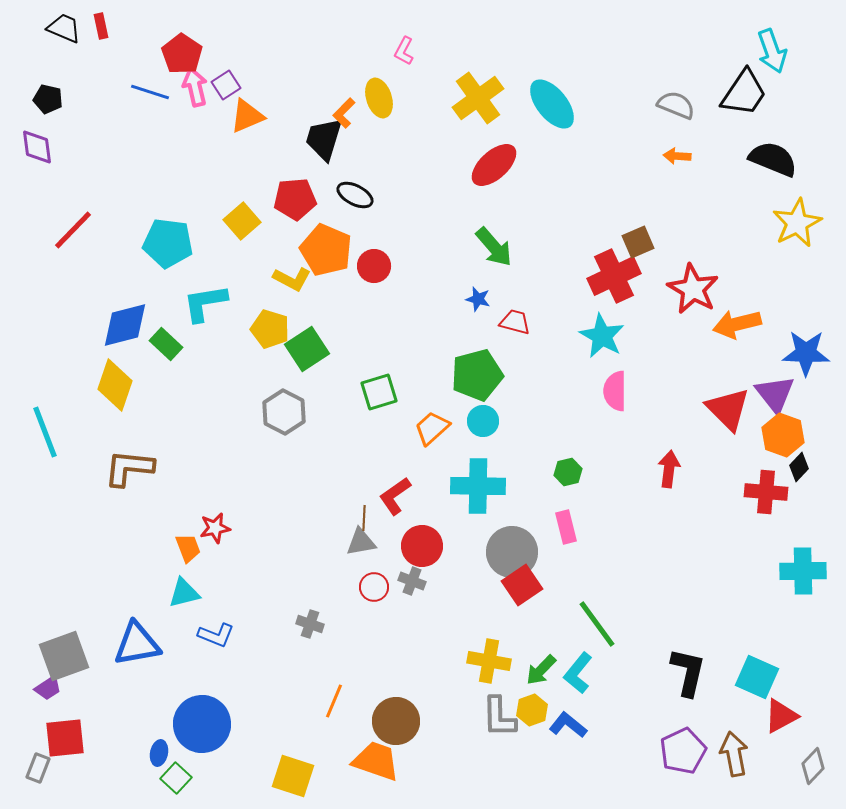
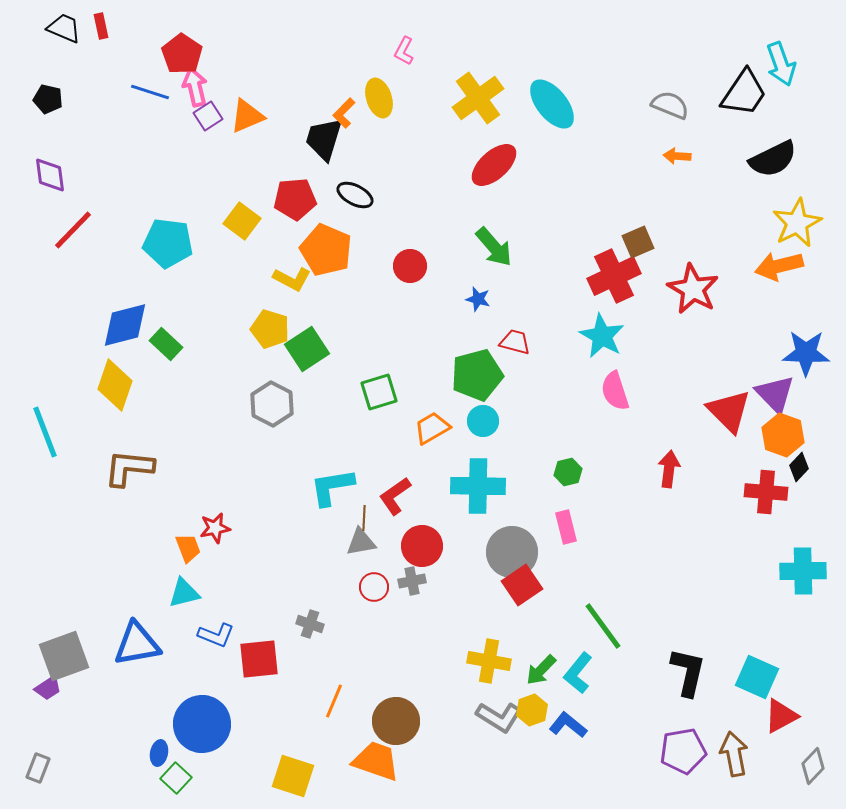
cyan arrow at (772, 51): moved 9 px right, 13 px down
purple square at (226, 85): moved 18 px left, 31 px down
gray semicircle at (676, 105): moved 6 px left
purple diamond at (37, 147): moved 13 px right, 28 px down
black semicircle at (773, 159): rotated 132 degrees clockwise
yellow square at (242, 221): rotated 12 degrees counterclockwise
red circle at (374, 266): moved 36 px right
cyan L-shape at (205, 303): moved 127 px right, 184 px down
red trapezoid at (515, 322): moved 20 px down
orange arrow at (737, 324): moved 42 px right, 58 px up
pink semicircle at (615, 391): rotated 18 degrees counterclockwise
purple triangle at (775, 394): rotated 6 degrees counterclockwise
red triangle at (728, 409): moved 1 px right, 2 px down
gray hexagon at (284, 412): moved 12 px left, 8 px up
orange trapezoid at (432, 428): rotated 12 degrees clockwise
gray cross at (412, 581): rotated 32 degrees counterclockwise
green line at (597, 624): moved 6 px right, 2 px down
gray L-shape at (499, 717): rotated 57 degrees counterclockwise
red square at (65, 738): moved 194 px right, 79 px up
purple pentagon at (683, 751): rotated 15 degrees clockwise
